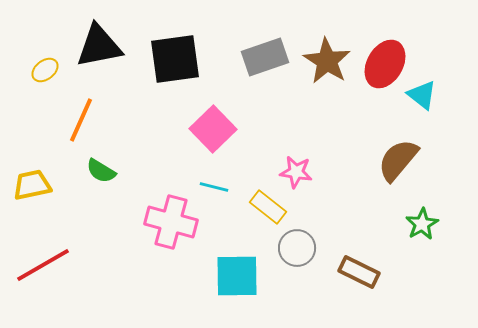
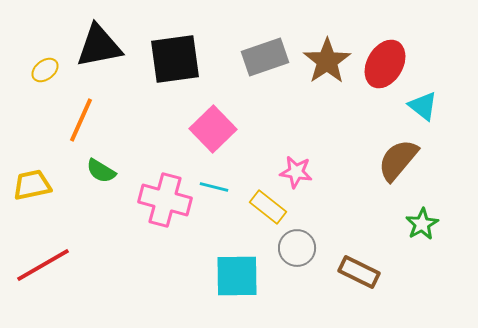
brown star: rotated 6 degrees clockwise
cyan triangle: moved 1 px right, 11 px down
pink cross: moved 6 px left, 22 px up
